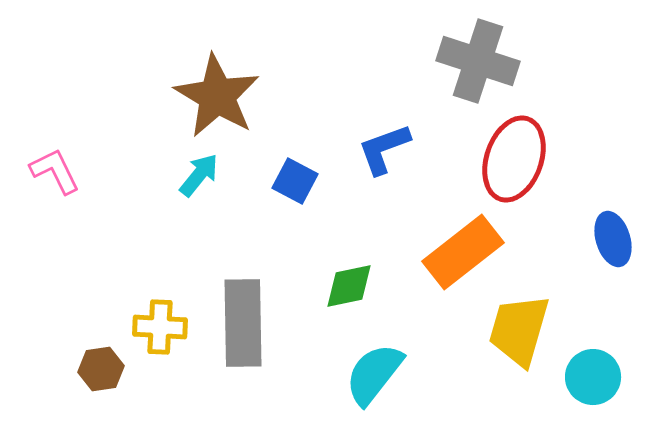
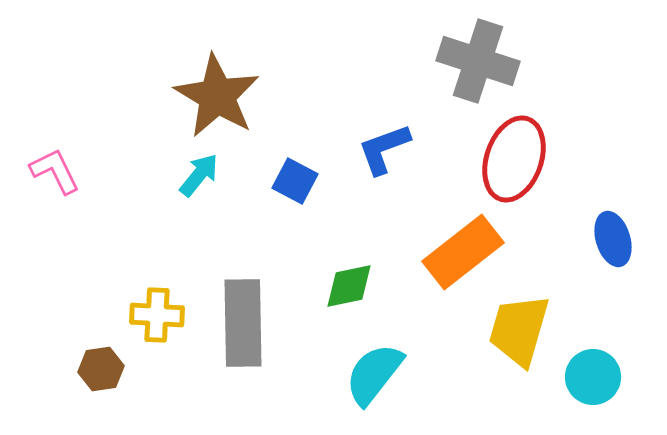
yellow cross: moved 3 px left, 12 px up
